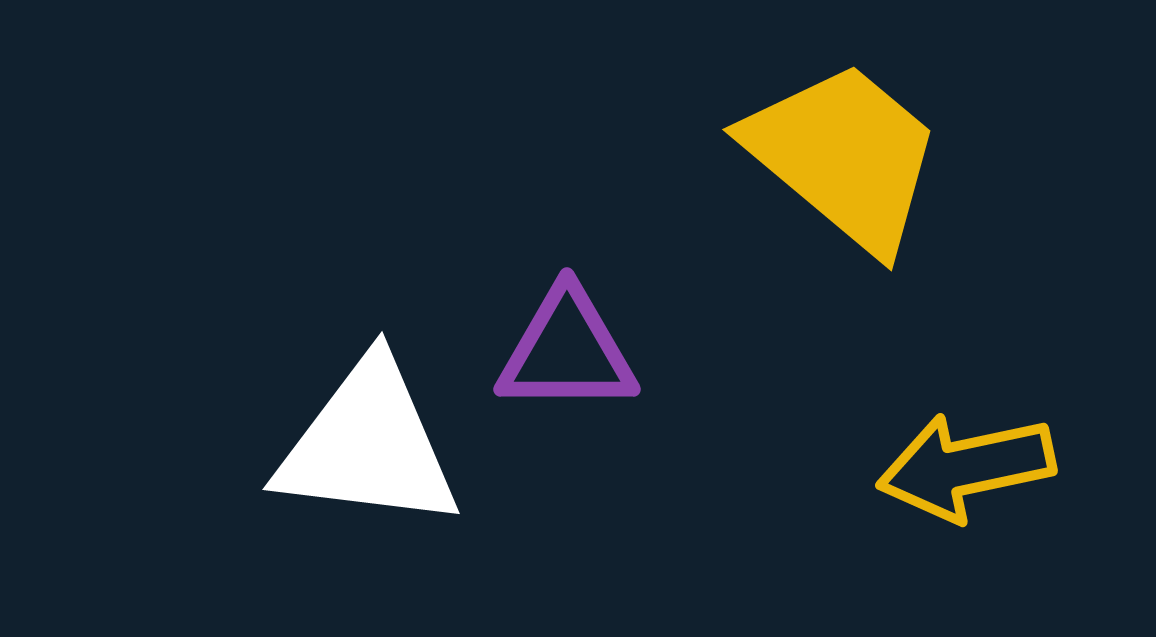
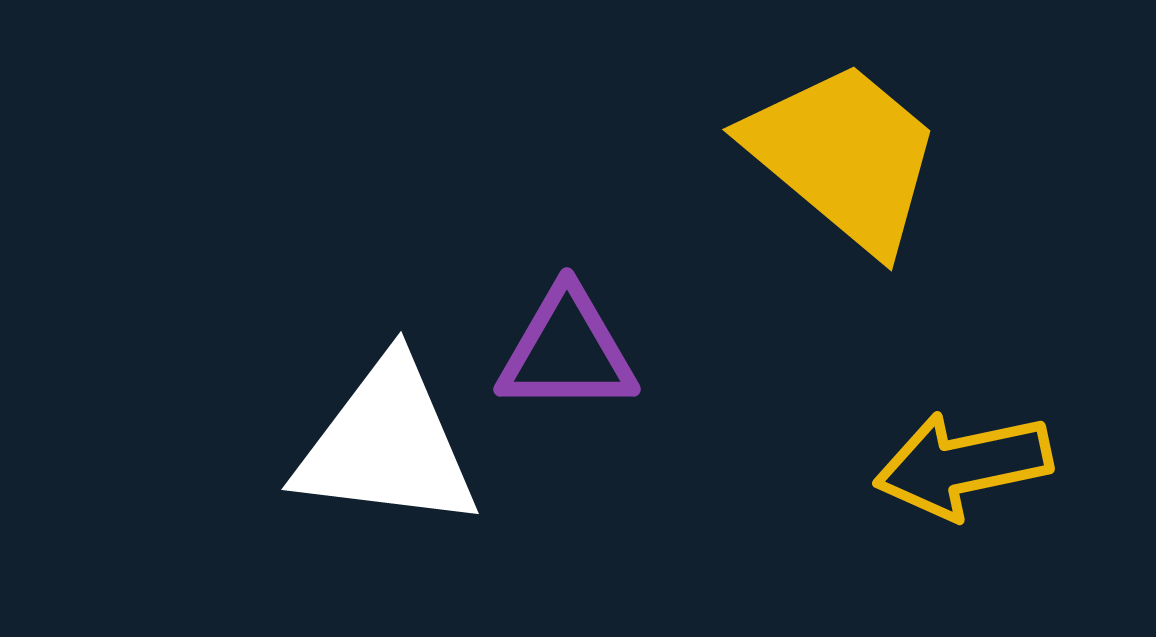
white triangle: moved 19 px right
yellow arrow: moved 3 px left, 2 px up
